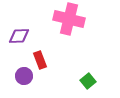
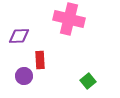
red rectangle: rotated 18 degrees clockwise
